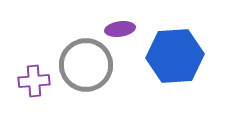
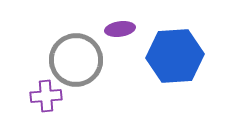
gray circle: moved 10 px left, 5 px up
purple cross: moved 12 px right, 15 px down
